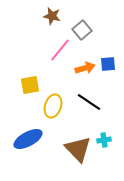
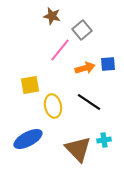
yellow ellipse: rotated 30 degrees counterclockwise
